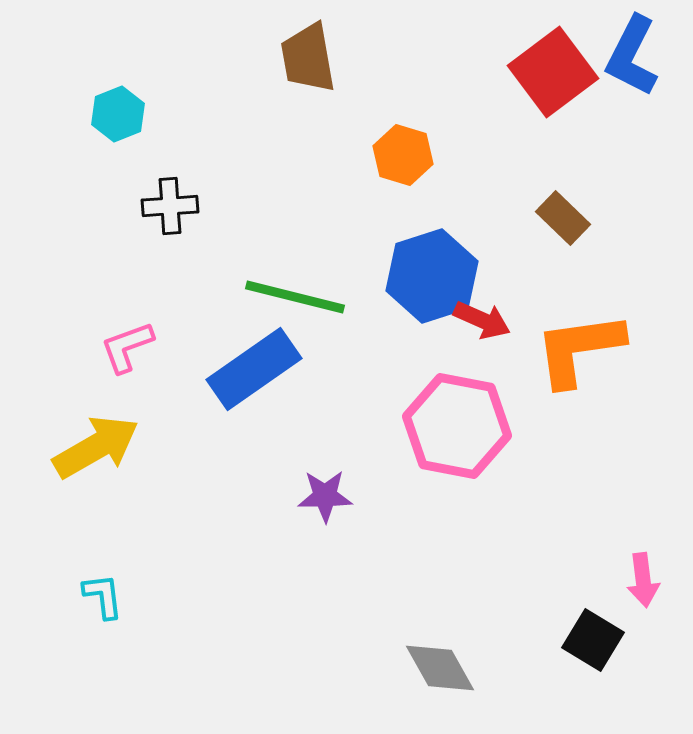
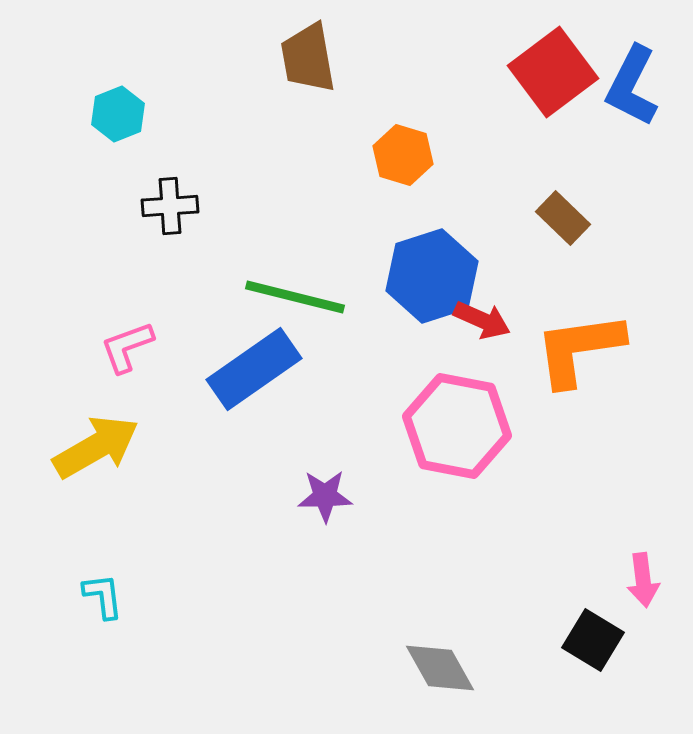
blue L-shape: moved 30 px down
